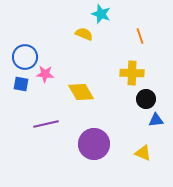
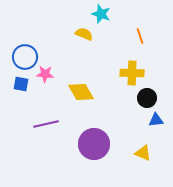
black circle: moved 1 px right, 1 px up
